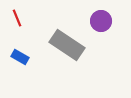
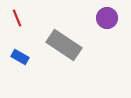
purple circle: moved 6 px right, 3 px up
gray rectangle: moved 3 px left
